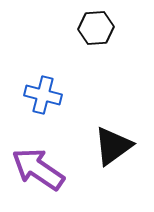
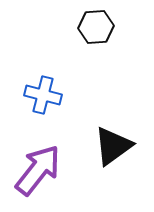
black hexagon: moved 1 px up
purple arrow: moved 1 px down; rotated 94 degrees clockwise
